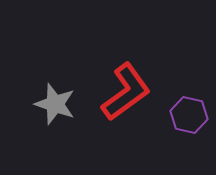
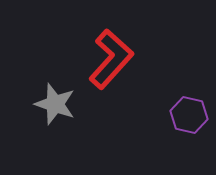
red L-shape: moved 15 px left, 33 px up; rotated 12 degrees counterclockwise
